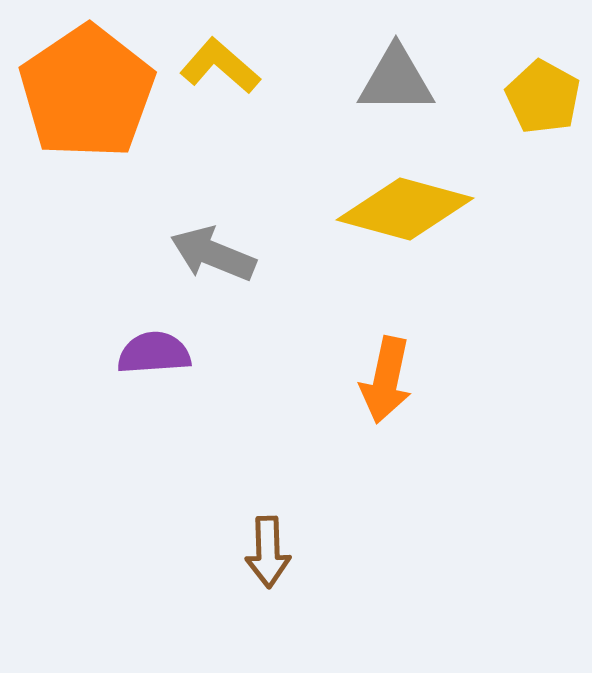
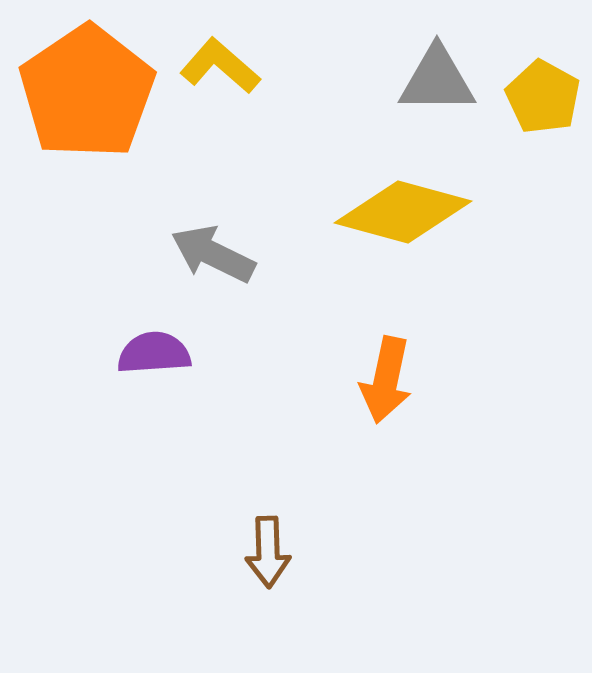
gray triangle: moved 41 px right
yellow diamond: moved 2 px left, 3 px down
gray arrow: rotated 4 degrees clockwise
